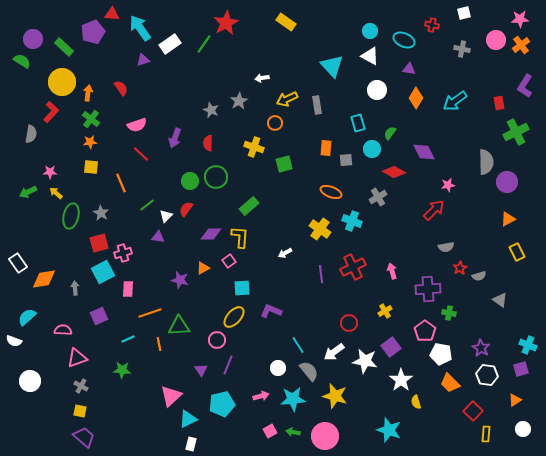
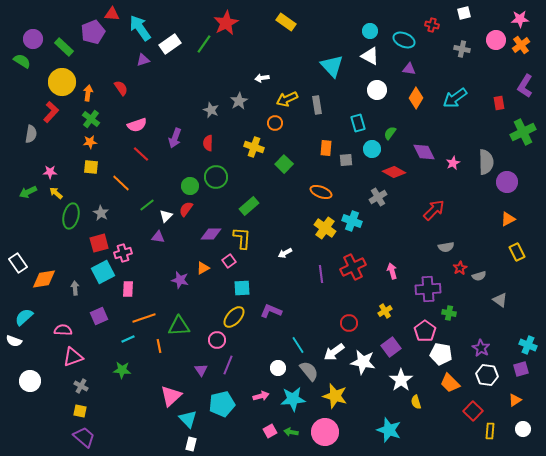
cyan arrow at (455, 101): moved 3 px up
green cross at (516, 132): moved 7 px right
green square at (284, 164): rotated 30 degrees counterclockwise
green circle at (190, 181): moved 5 px down
orange line at (121, 183): rotated 24 degrees counterclockwise
pink star at (448, 185): moved 5 px right, 22 px up; rotated 16 degrees counterclockwise
orange ellipse at (331, 192): moved 10 px left
yellow cross at (320, 229): moved 5 px right, 1 px up
yellow L-shape at (240, 237): moved 2 px right, 1 px down
orange line at (150, 313): moved 6 px left, 5 px down
cyan semicircle at (27, 317): moved 3 px left
orange line at (159, 344): moved 2 px down
pink triangle at (77, 358): moved 4 px left, 1 px up
white star at (365, 361): moved 2 px left, 1 px down
cyan triangle at (188, 419): rotated 48 degrees counterclockwise
green arrow at (293, 432): moved 2 px left
yellow rectangle at (486, 434): moved 4 px right, 3 px up
pink circle at (325, 436): moved 4 px up
